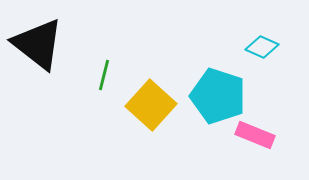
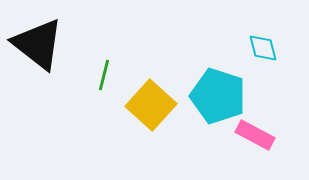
cyan diamond: moved 1 px right, 1 px down; rotated 52 degrees clockwise
pink rectangle: rotated 6 degrees clockwise
